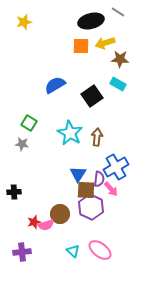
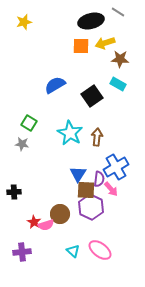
red star: rotated 24 degrees counterclockwise
